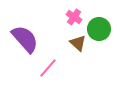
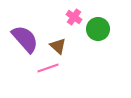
green circle: moved 1 px left
brown triangle: moved 20 px left, 3 px down
pink line: rotated 30 degrees clockwise
